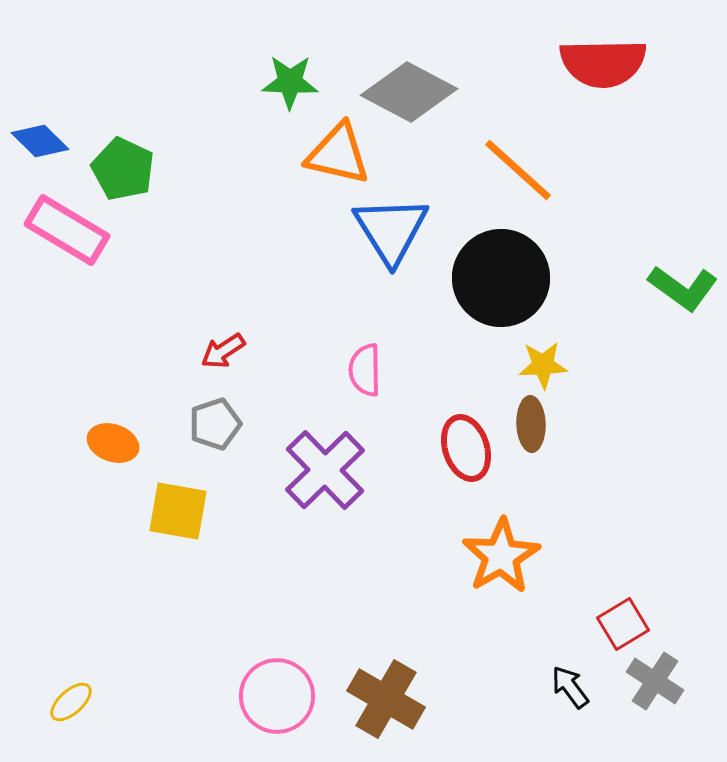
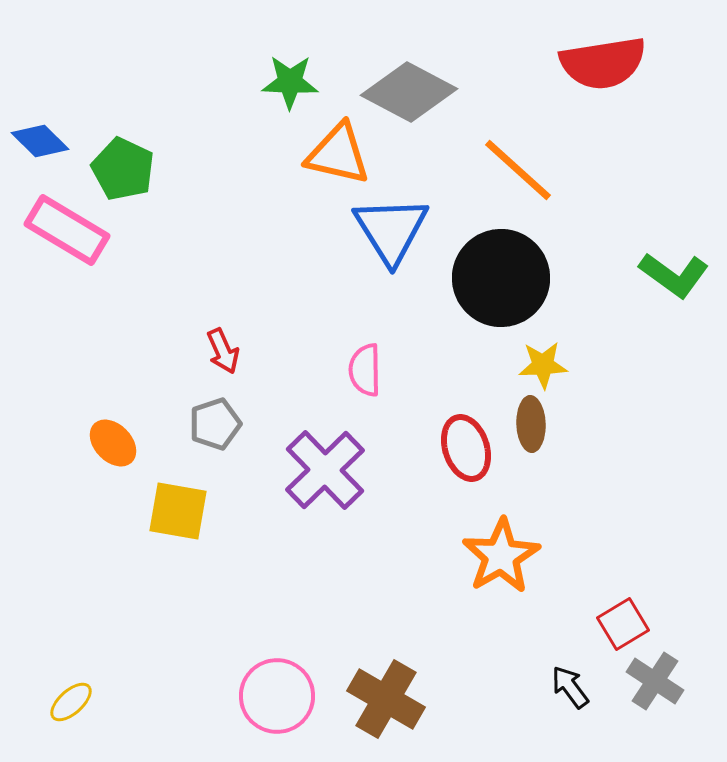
red semicircle: rotated 8 degrees counterclockwise
green L-shape: moved 9 px left, 13 px up
red arrow: rotated 81 degrees counterclockwise
orange ellipse: rotated 27 degrees clockwise
